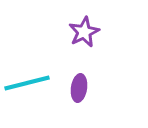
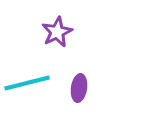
purple star: moved 27 px left
